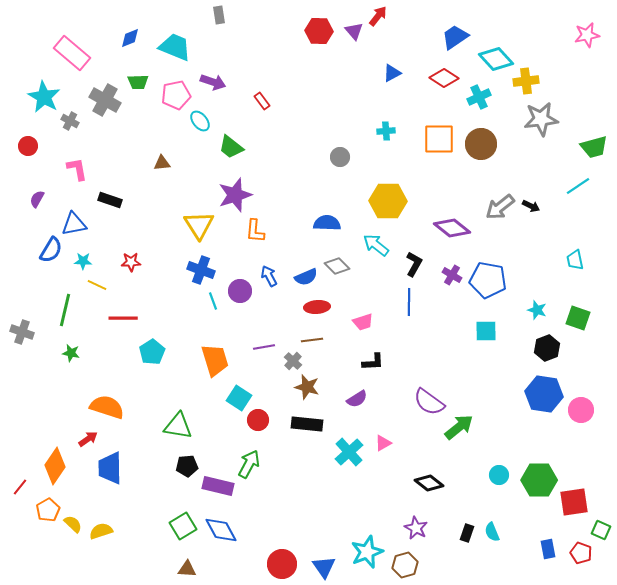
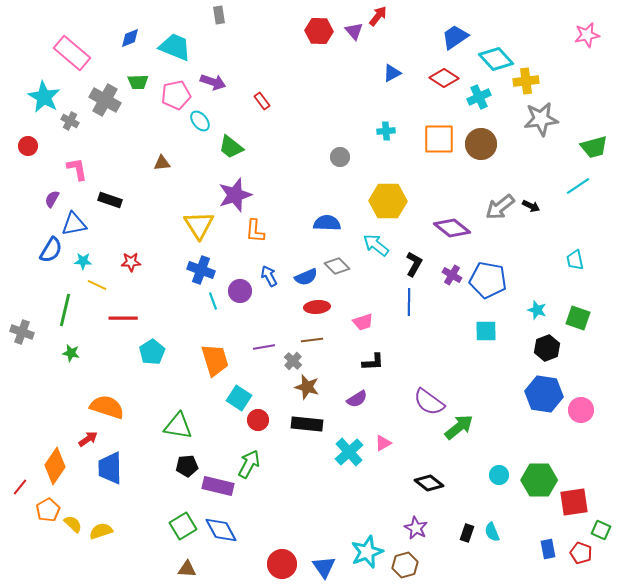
purple semicircle at (37, 199): moved 15 px right
